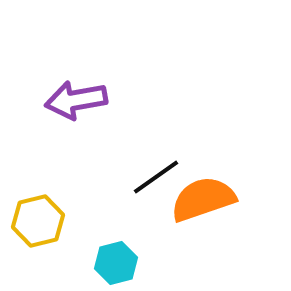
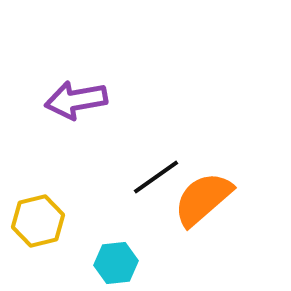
orange semicircle: rotated 22 degrees counterclockwise
cyan hexagon: rotated 9 degrees clockwise
